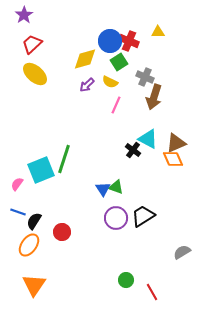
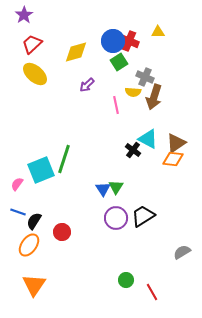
blue circle: moved 3 px right
yellow diamond: moved 9 px left, 7 px up
yellow semicircle: moved 23 px right, 10 px down; rotated 21 degrees counterclockwise
pink line: rotated 36 degrees counterclockwise
brown triangle: rotated 10 degrees counterclockwise
orange diamond: rotated 60 degrees counterclockwise
green triangle: rotated 42 degrees clockwise
